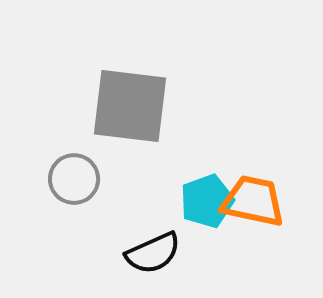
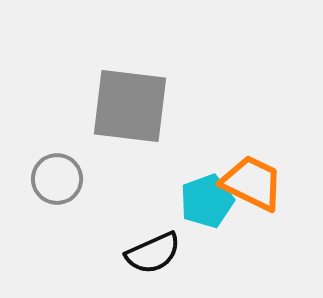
gray circle: moved 17 px left
orange trapezoid: moved 1 px left, 18 px up; rotated 14 degrees clockwise
